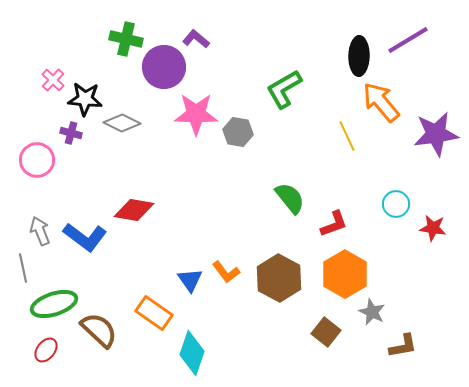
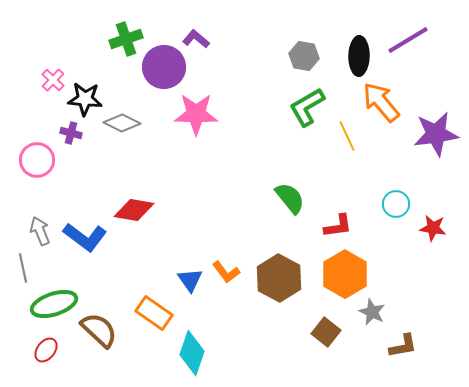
green cross: rotated 32 degrees counterclockwise
green L-shape: moved 23 px right, 18 px down
gray hexagon: moved 66 px right, 76 px up
red L-shape: moved 4 px right, 2 px down; rotated 12 degrees clockwise
